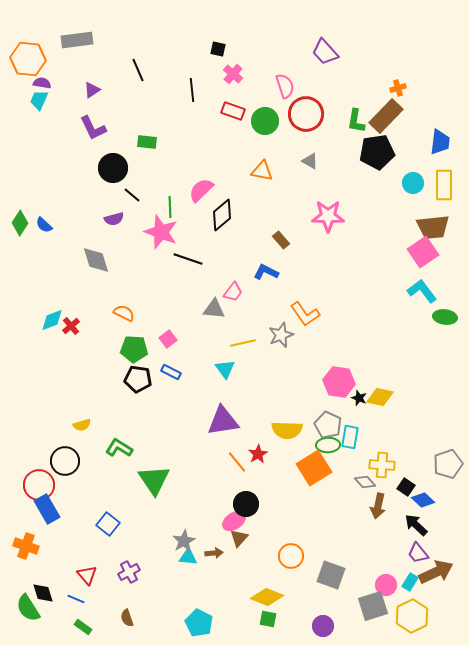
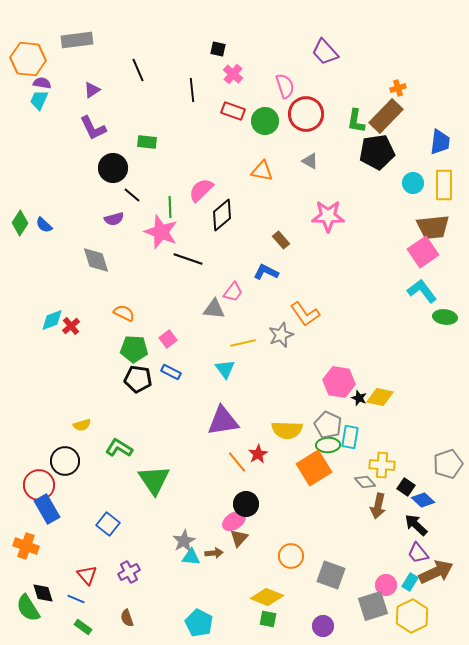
cyan triangle at (188, 557): moved 3 px right
